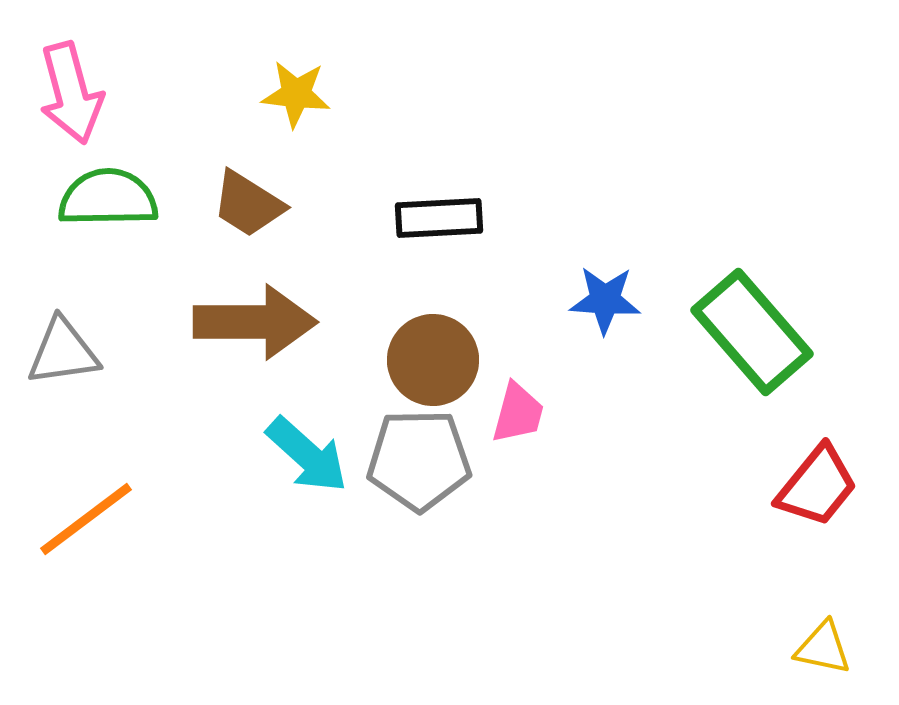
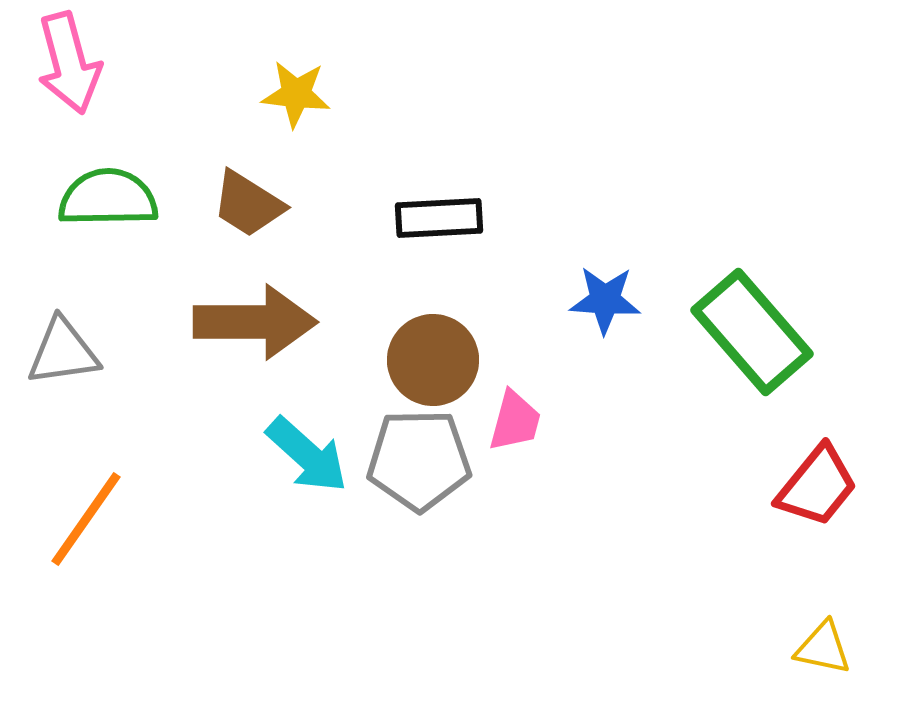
pink arrow: moved 2 px left, 30 px up
pink trapezoid: moved 3 px left, 8 px down
orange line: rotated 18 degrees counterclockwise
